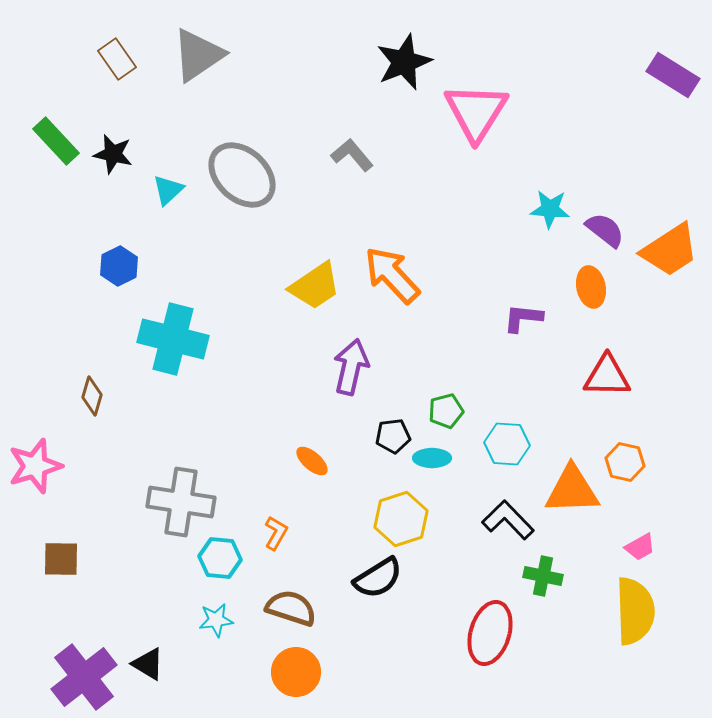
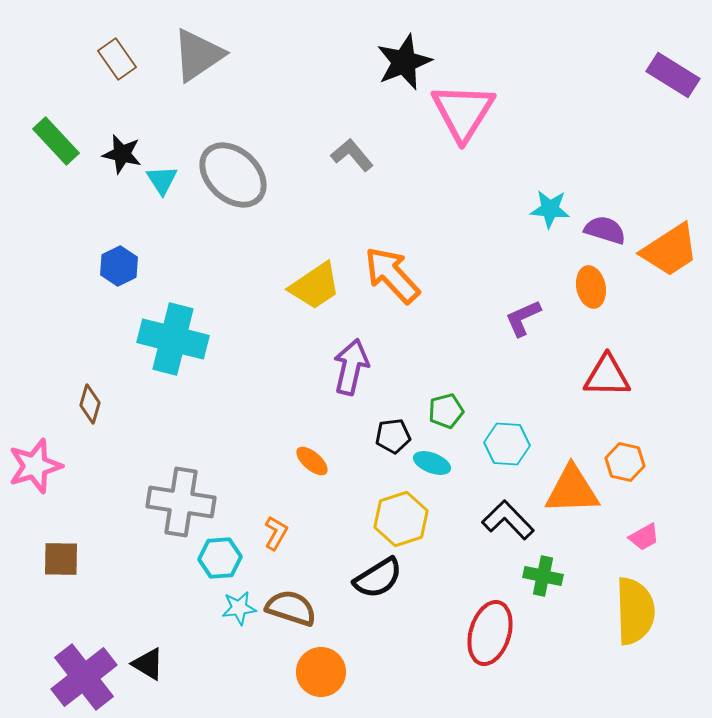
pink triangle at (476, 112): moved 13 px left
black star at (113, 154): moved 9 px right
gray ellipse at (242, 175): moved 9 px left
cyan triangle at (168, 190): moved 6 px left, 10 px up; rotated 20 degrees counterclockwise
purple semicircle at (605, 230): rotated 21 degrees counterclockwise
purple L-shape at (523, 318): rotated 30 degrees counterclockwise
brown diamond at (92, 396): moved 2 px left, 8 px down
cyan ellipse at (432, 458): moved 5 px down; rotated 21 degrees clockwise
pink trapezoid at (640, 547): moved 4 px right, 10 px up
cyan hexagon at (220, 558): rotated 9 degrees counterclockwise
cyan star at (216, 620): moved 23 px right, 12 px up
orange circle at (296, 672): moved 25 px right
